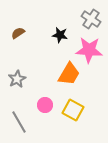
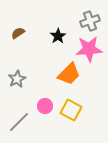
gray cross: moved 1 px left, 2 px down; rotated 36 degrees clockwise
black star: moved 2 px left, 1 px down; rotated 28 degrees clockwise
pink star: moved 1 px up; rotated 8 degrees counterclockwise
orange trapezoid: rotated 15 degrees clockwise
pink circle: moved 1 px down
yellow square: moved 2 px left
gray line: rotated 75 degrees clockwise
